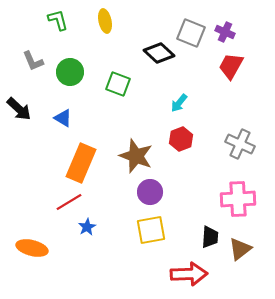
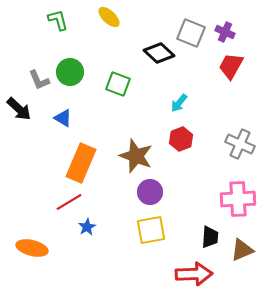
yellow ellipse: moved 4 px right, 4 px up; rotated 35 degrees counterclockwise
gray L-shape: moved 6 px right, 19 px down
brown triangle: moved 2 px right, 1 px down; rotated 15 degrees clockwise
red arrow: moved 5 px right
